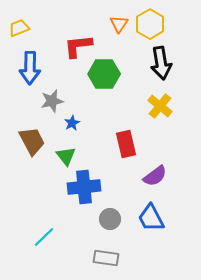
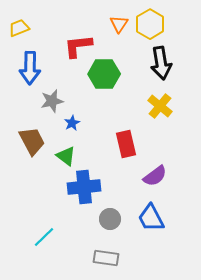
green triangle: rotated 15 degrees counterclockwise
